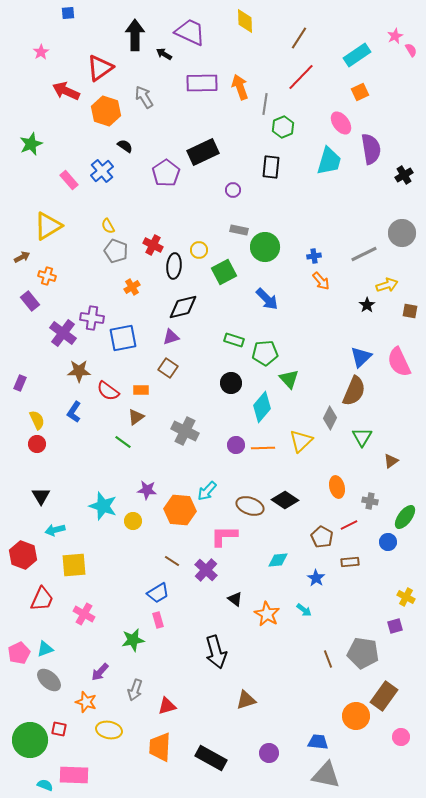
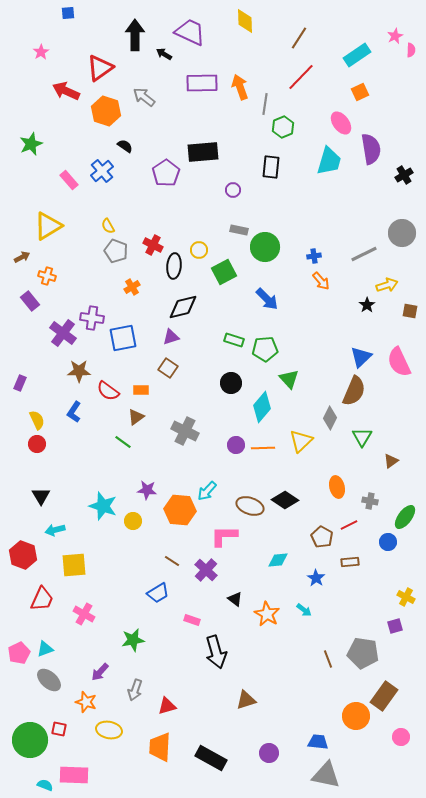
pink semicircle at (411, 50): rotated 32 degrees clockwise
gray arrow at (144, 97): rotated 20 degrees counterclockwise
black rectangle at (203, 152): rotated 20 degrees clockwise
green pentagon at (265, 353): moved 4 px up
pink rectangle at (158, 620): moved 34 px right; rotated 56 degrees counterclockwise
